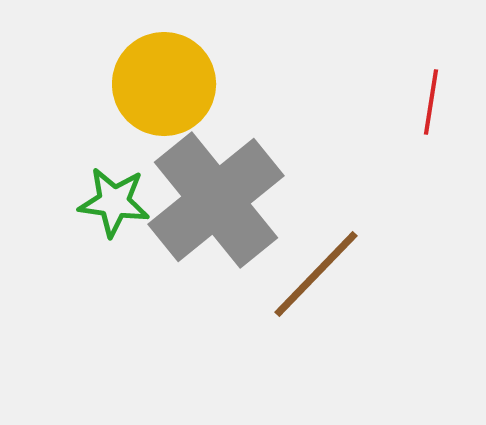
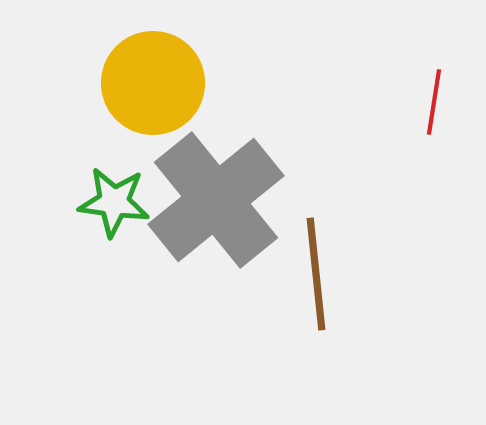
yellow circle: moved 11 px left, 1 px up
red line: moved 3 px right
brown line: rotated 50 degrees counterclockwise
